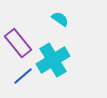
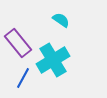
cyan semicircle: moved 1 px right, 1 px down
blue line: moved 2 px down; rotated 20 degrees counterclockwise
